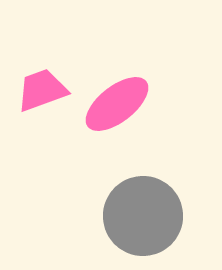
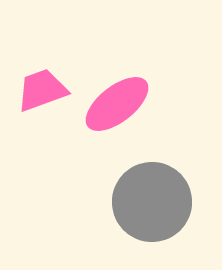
gray circle: moved 9 px right, 14 px up
